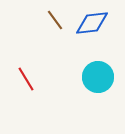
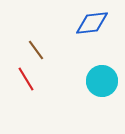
brown line: moved 19 px left, 30 px down
cyan circle: moved 4 px right, 4 px down
